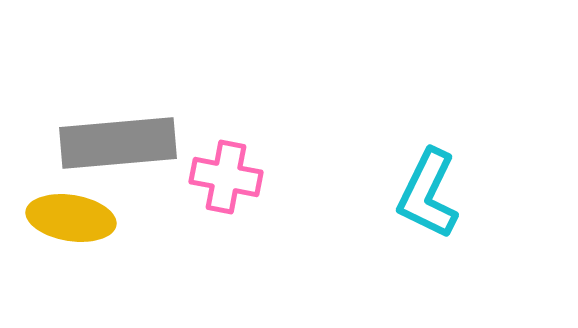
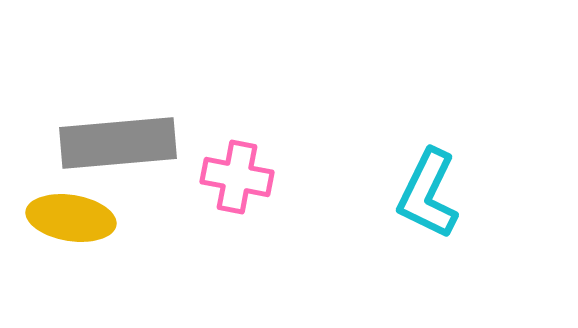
pink cross: moved 11 px right
